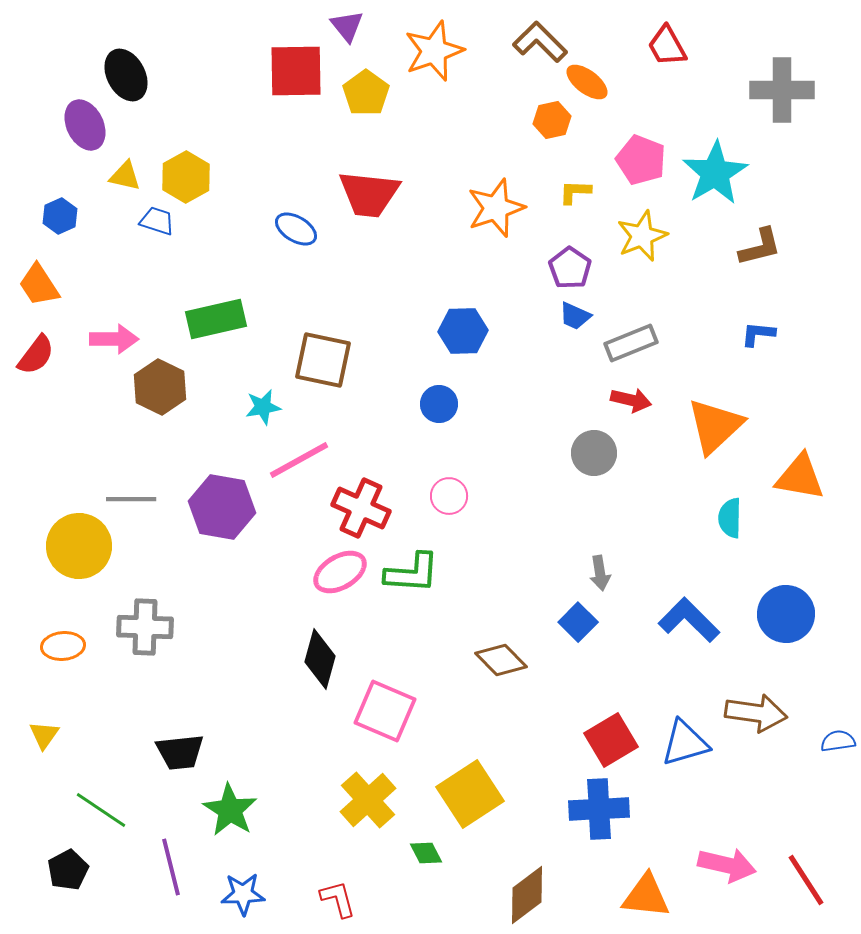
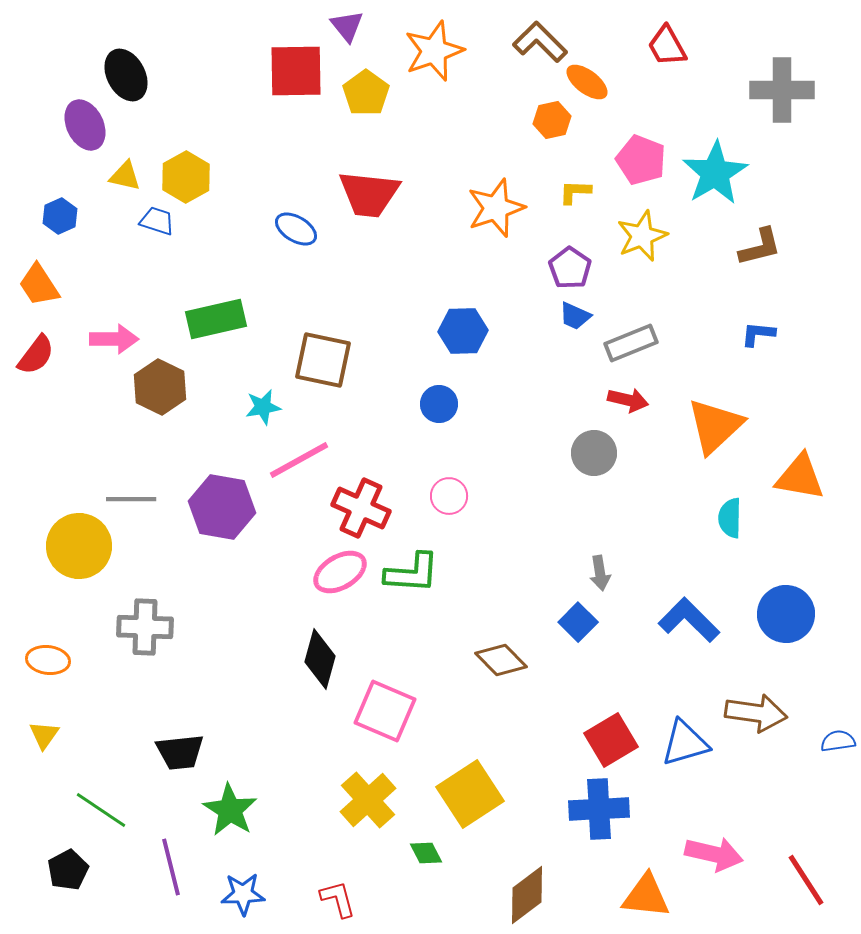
red arrow at (631, 400): moved 3 px left
orange ellipse at (63, 646): moved 15 px left, 14 px down; rotated 12 degrees clockwise
pink arrow at (727, 865): moved 13 px left, 11 px up
